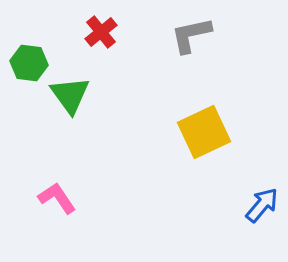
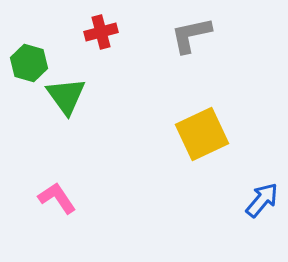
red cross: rotated 24 degrees clockwise
green hexagon: rotated 9 degrees clockwise
green triangle: moved 4 px left, 1 px down
yellow square: moved 2 px left, 2 px down
blue arrow: moved 5 px up
